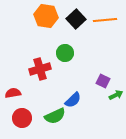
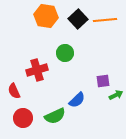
black square: moved 2 px right
red cross: moved 3 px left, 1 px down
purple square: rotated 32 degrees counterclockwise
red semicircle: moved 1 px right, 2 px up; rotated 105 degrees counterclockwise
blue semicircle: moved 4 px right
red circle: moved 1 px right
